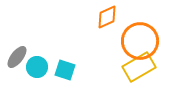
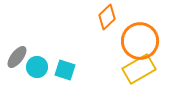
orange diamond: rotated 20 degrees counterclockwise
yellow rectangle: moved 2 px down
